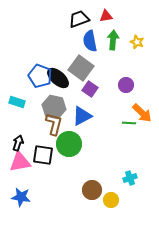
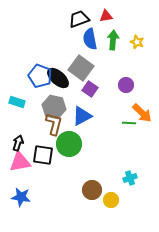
blue semicircle: moved 2 px up
